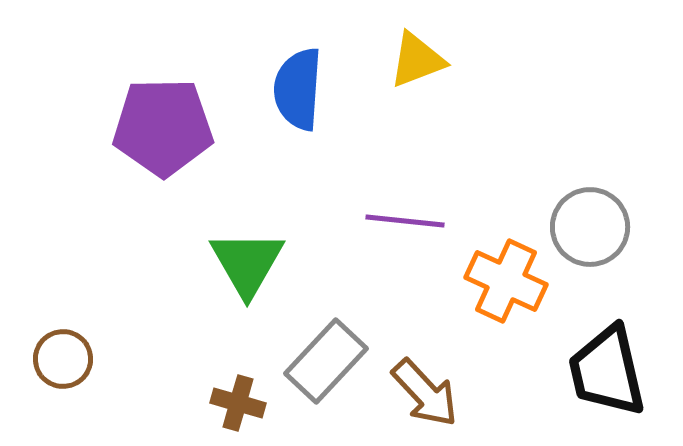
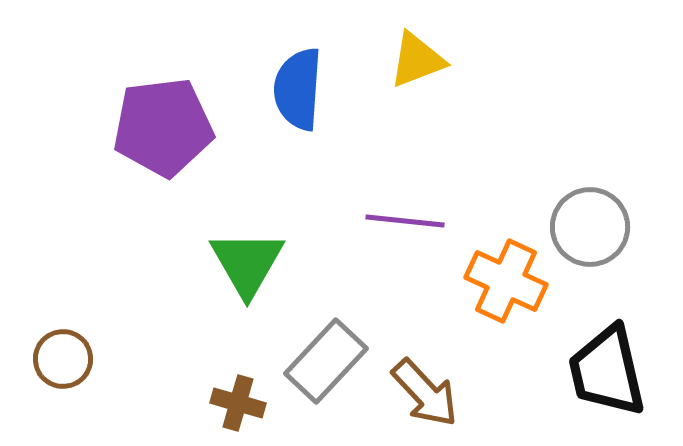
purple pentagon: rotated 6 degrees counterclockwise
